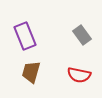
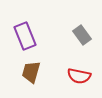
red semicircle: moved 1 px down
